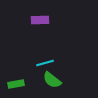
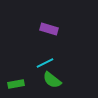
purple rectangle: moved 9 px right, 9 px down; rotated 18 degrees clockwise
cyan line: rotated 12 degrees counterclockwise
